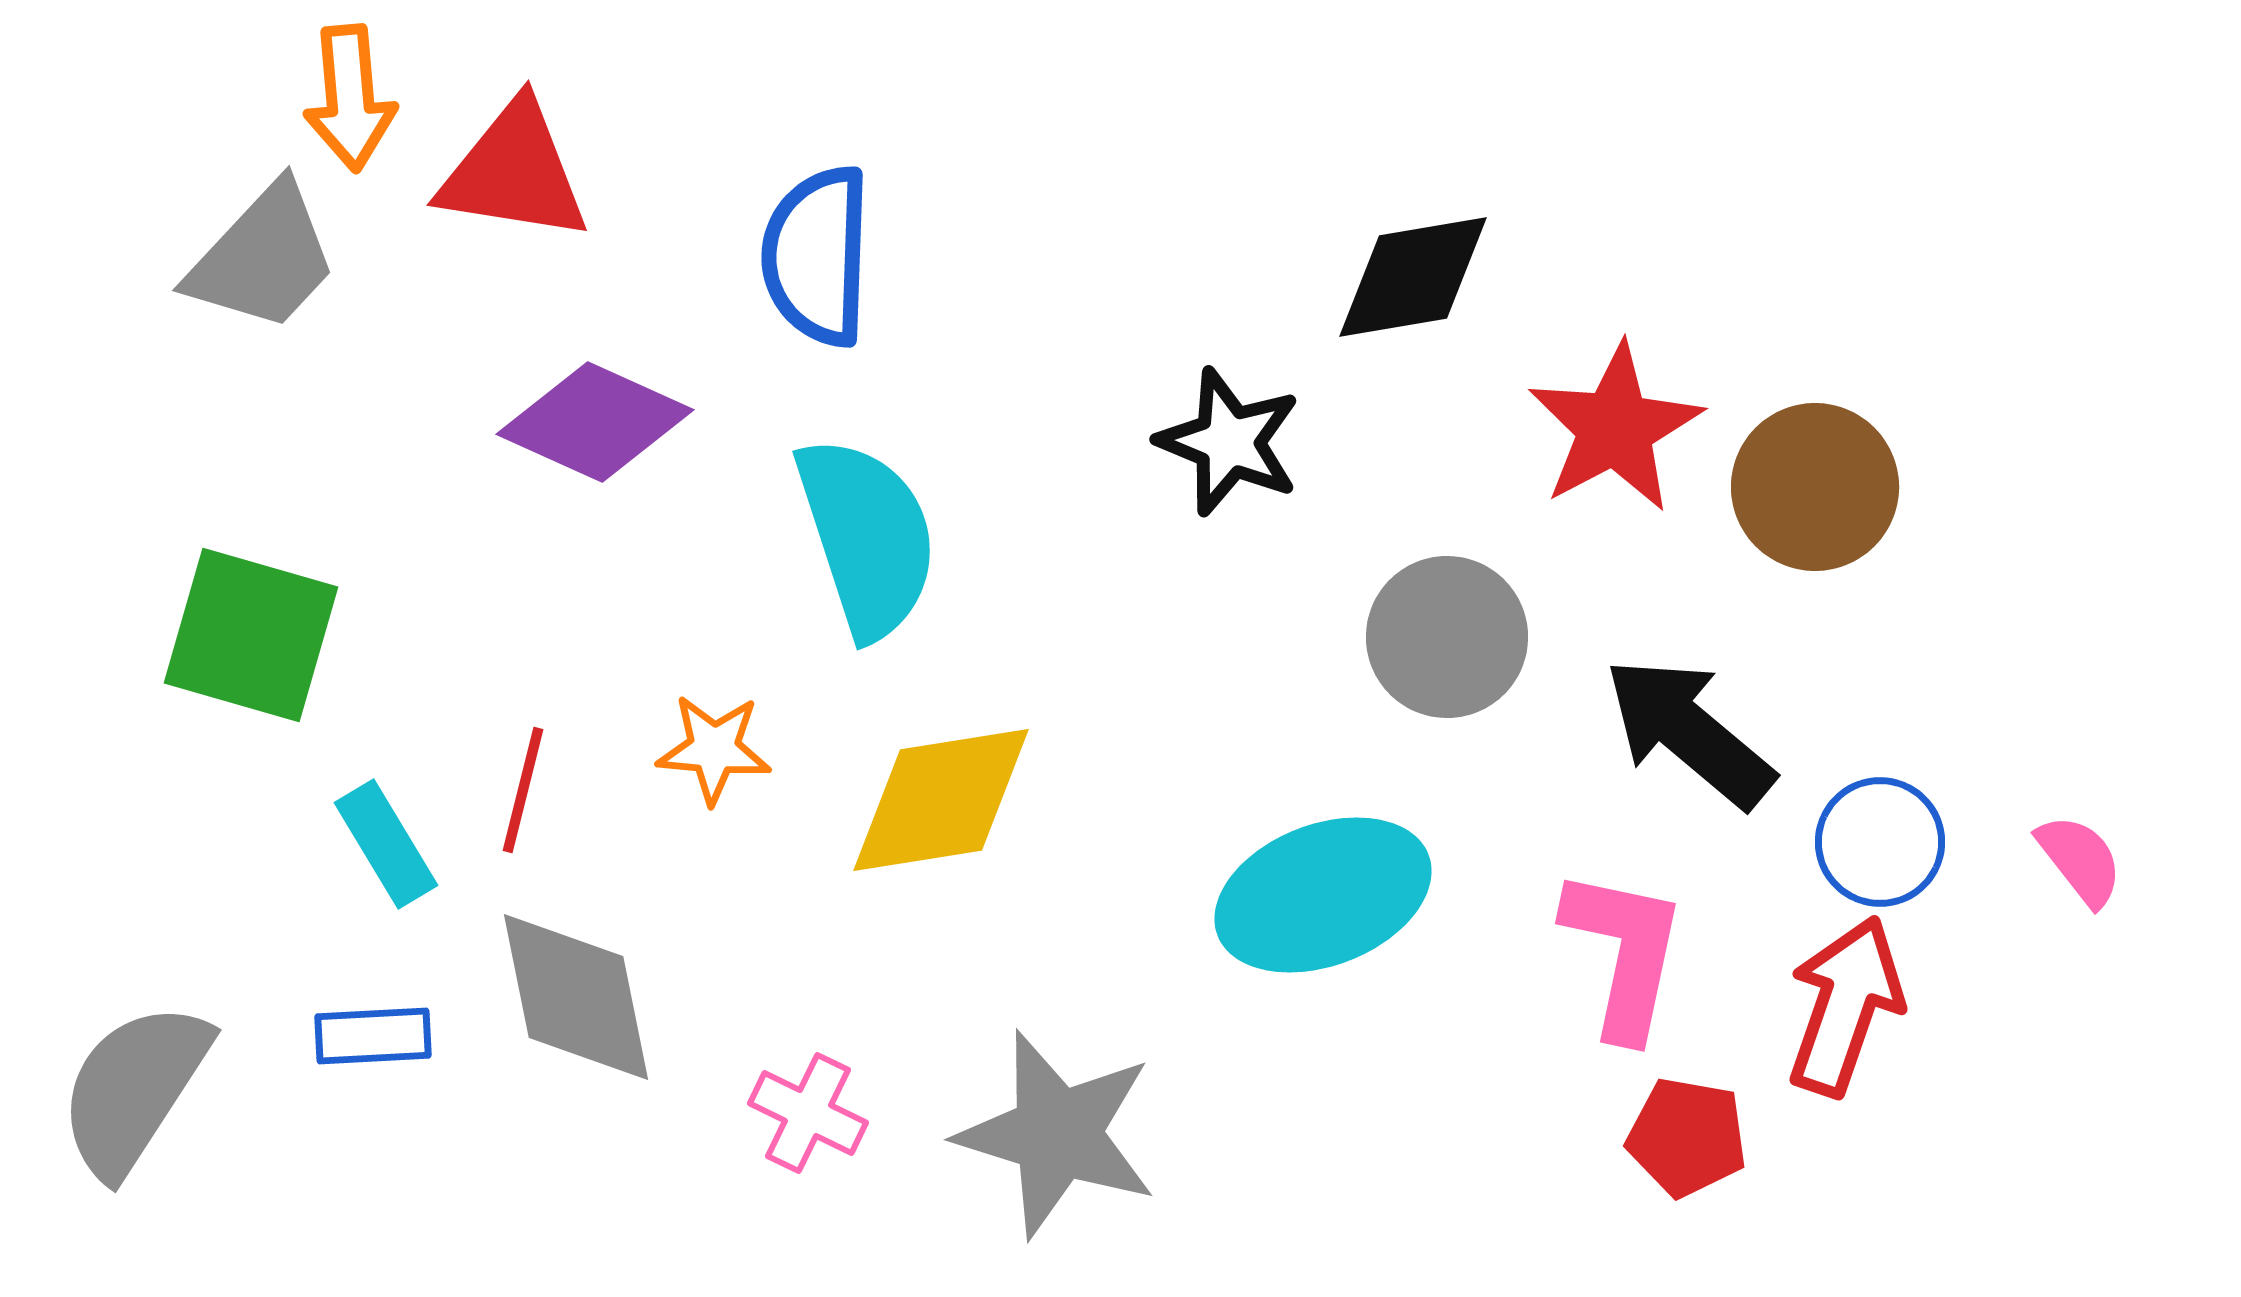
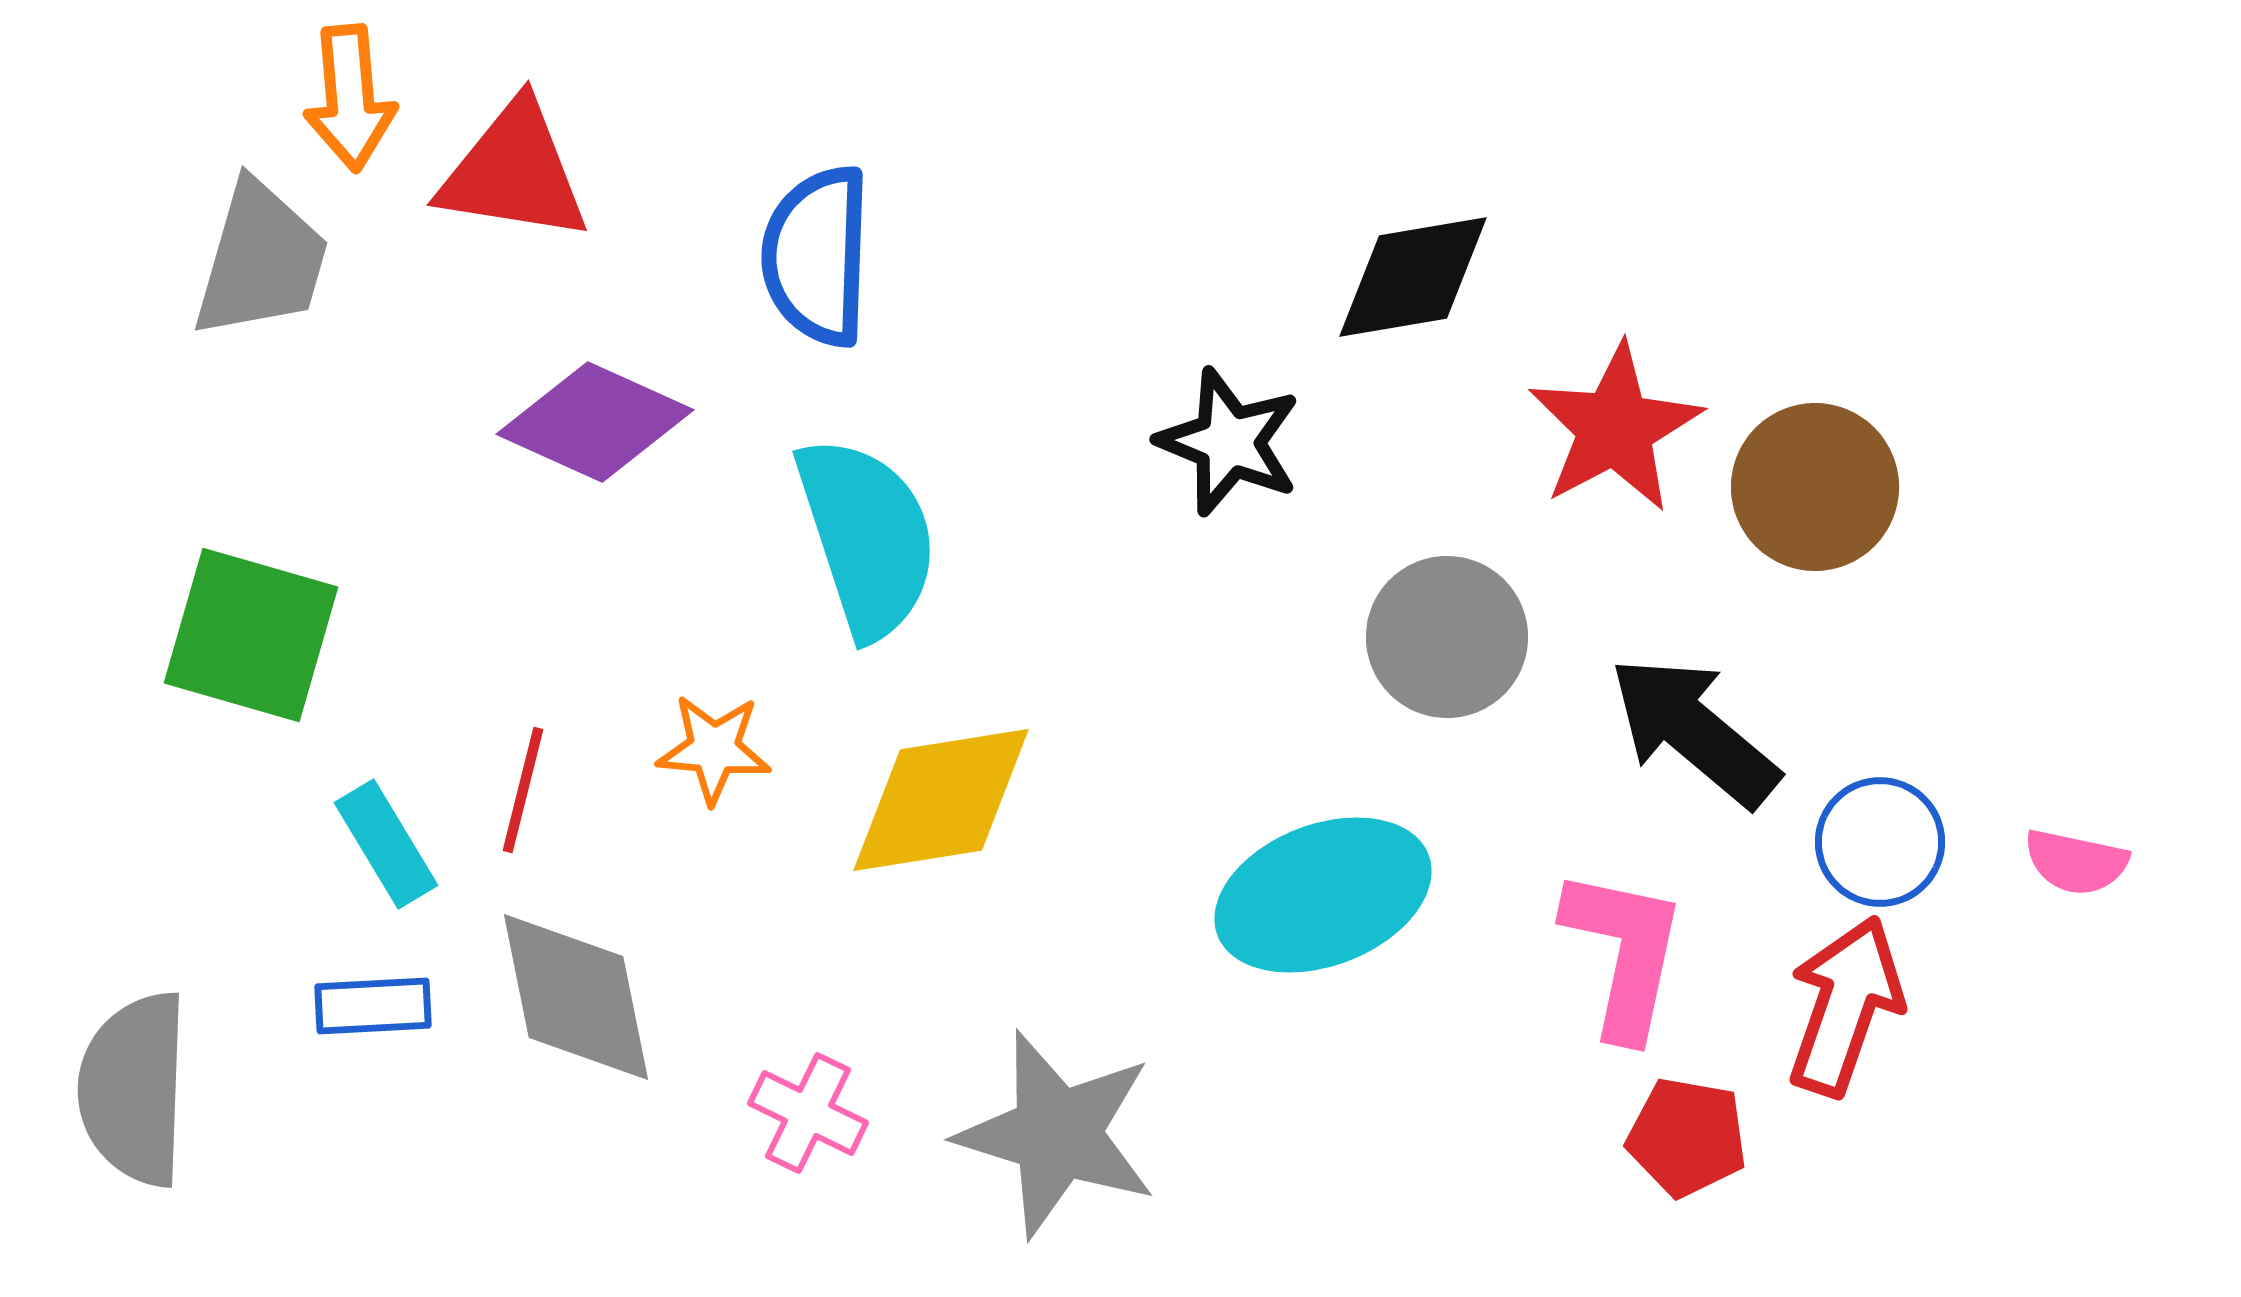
gray trapezoid: moved 2 px left, 2 px down; rotated 27 degrees counterclockwise
black arrow: moved 5 px right, 1 px up
pink semicircle: moved 4 px left, 2 px down; rotated 140 degrees clockwise
blue rectangle: moved 30 px up
gray semicircle: rotated 31 degrees counterclockwise
